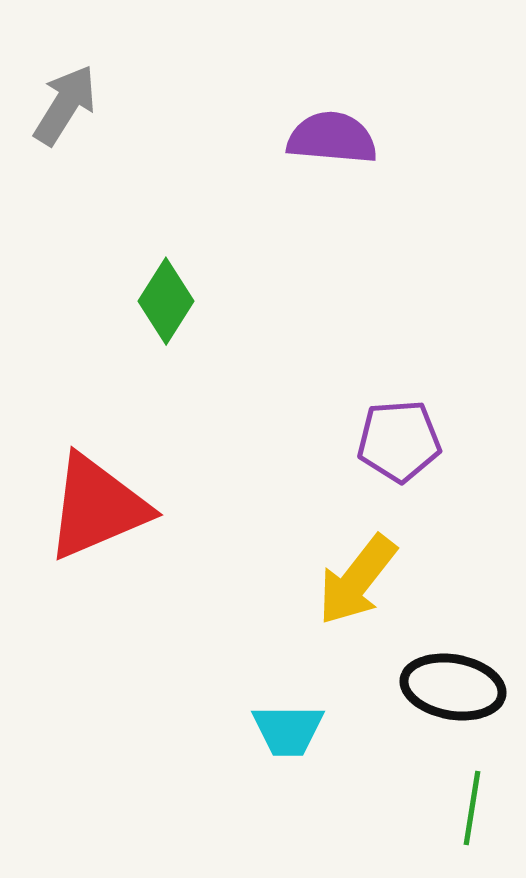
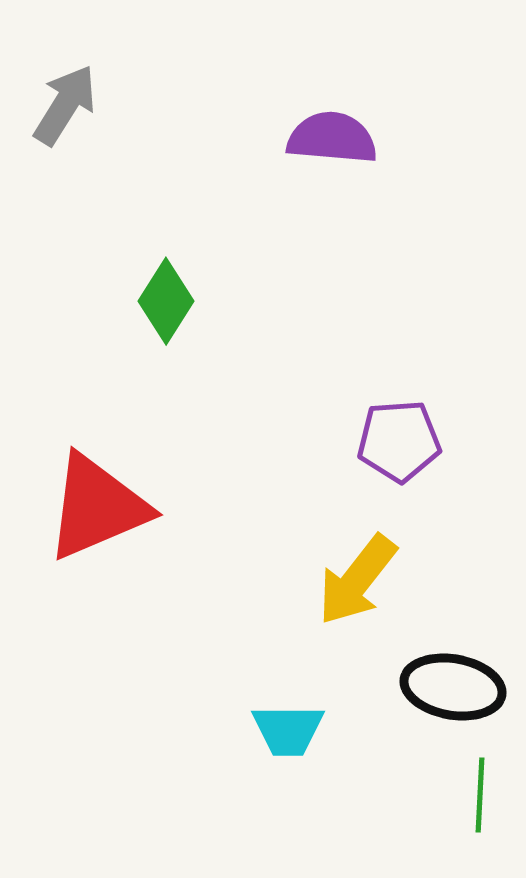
green line: moved 8 px right, 13 px up; rotated 6 degrees counterclockwise
